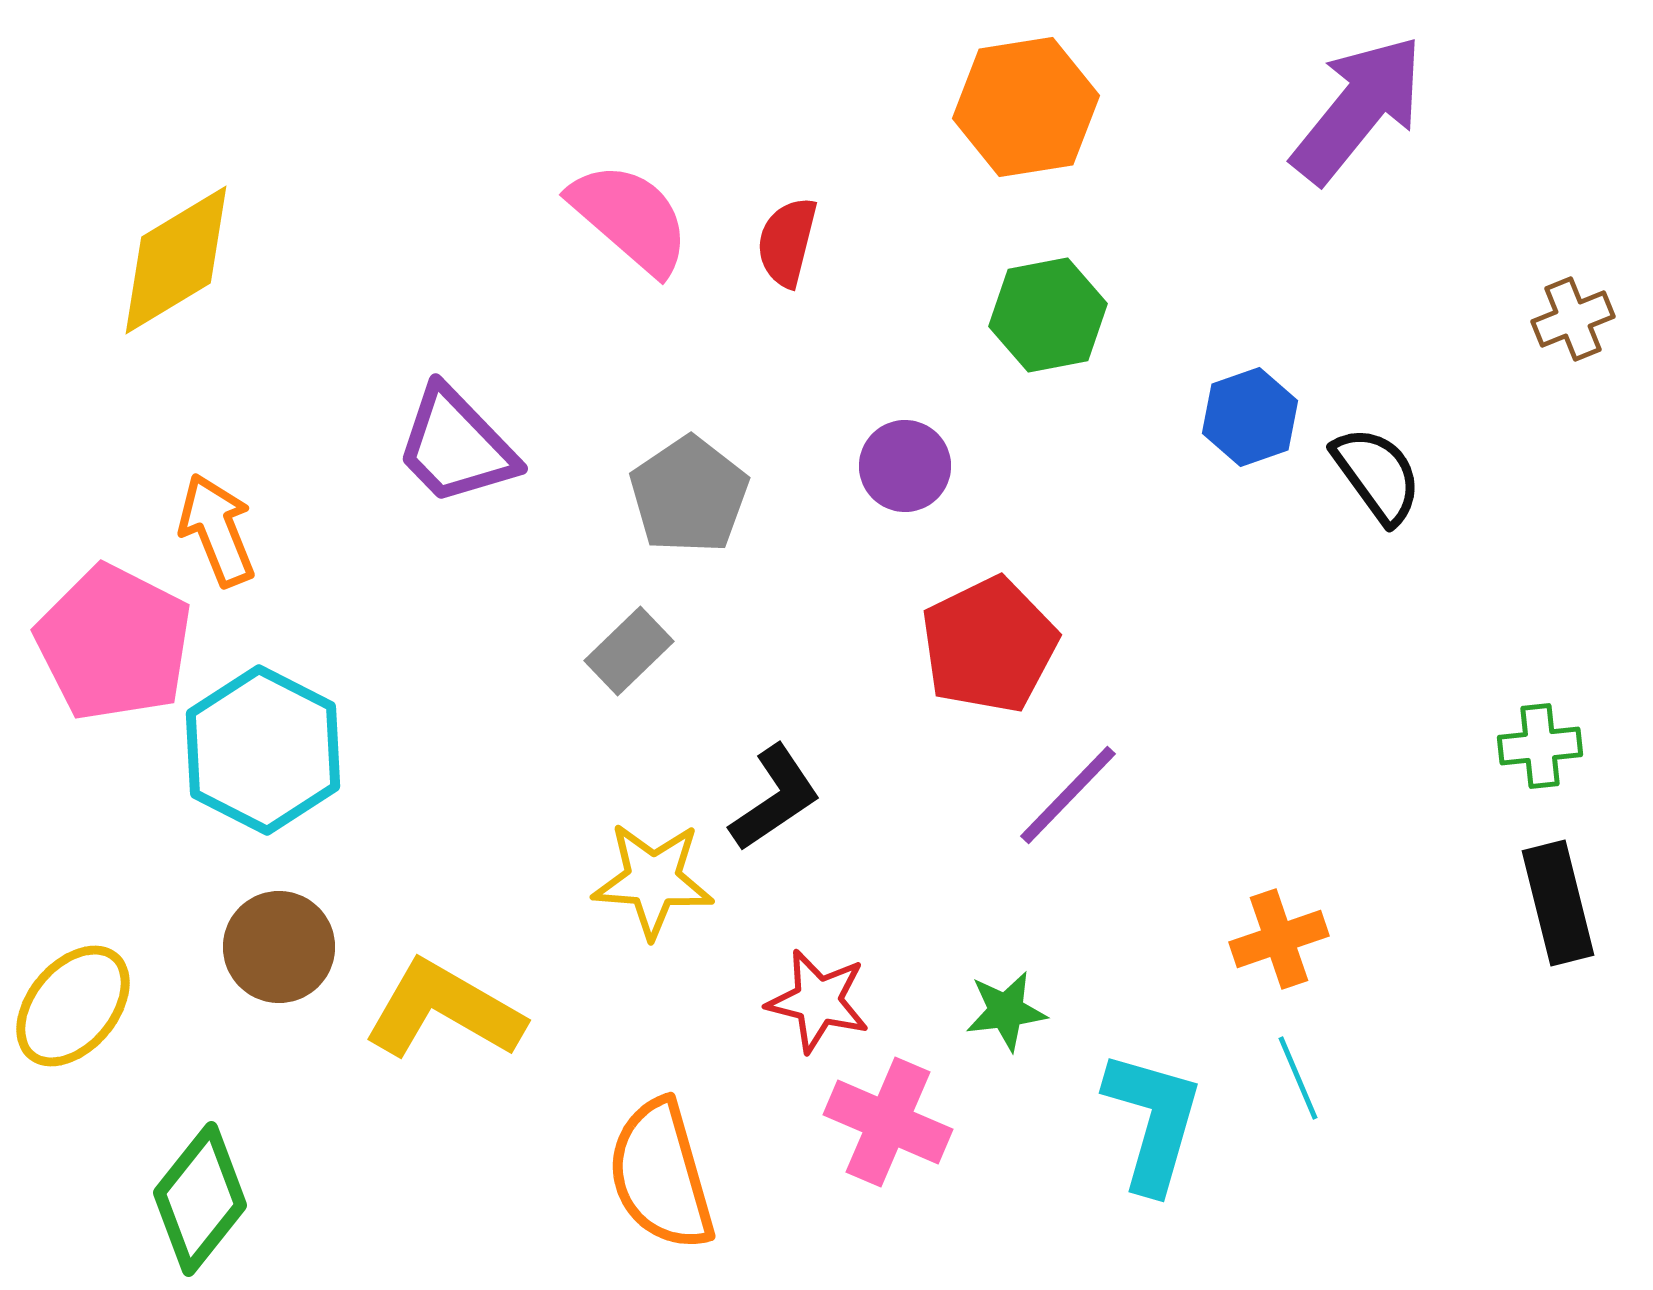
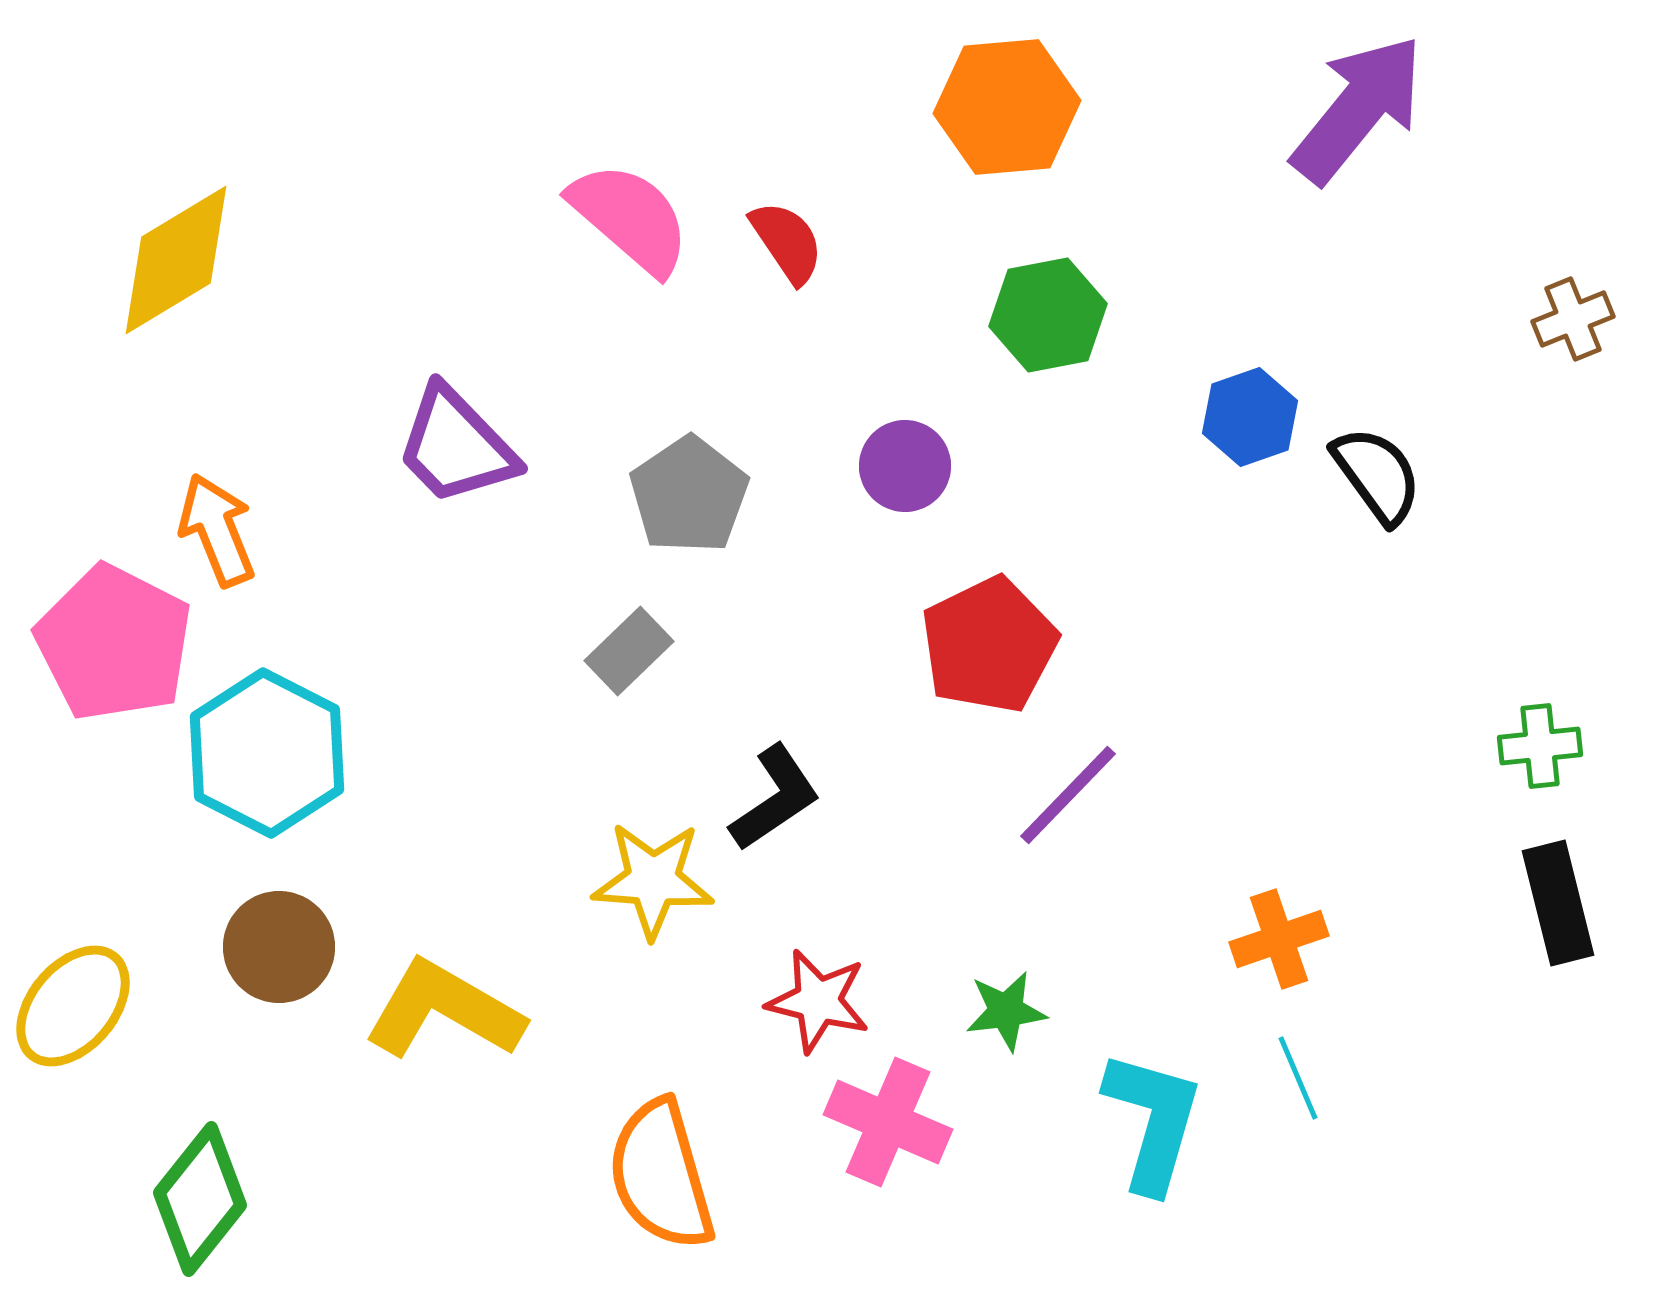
orange hexagon: moved 19 px left; rotated 4 degrees clockwise
red semicircle: rotated 132 degrees clockwise
cyan hexagon: moved 4 px right, 3 px down
